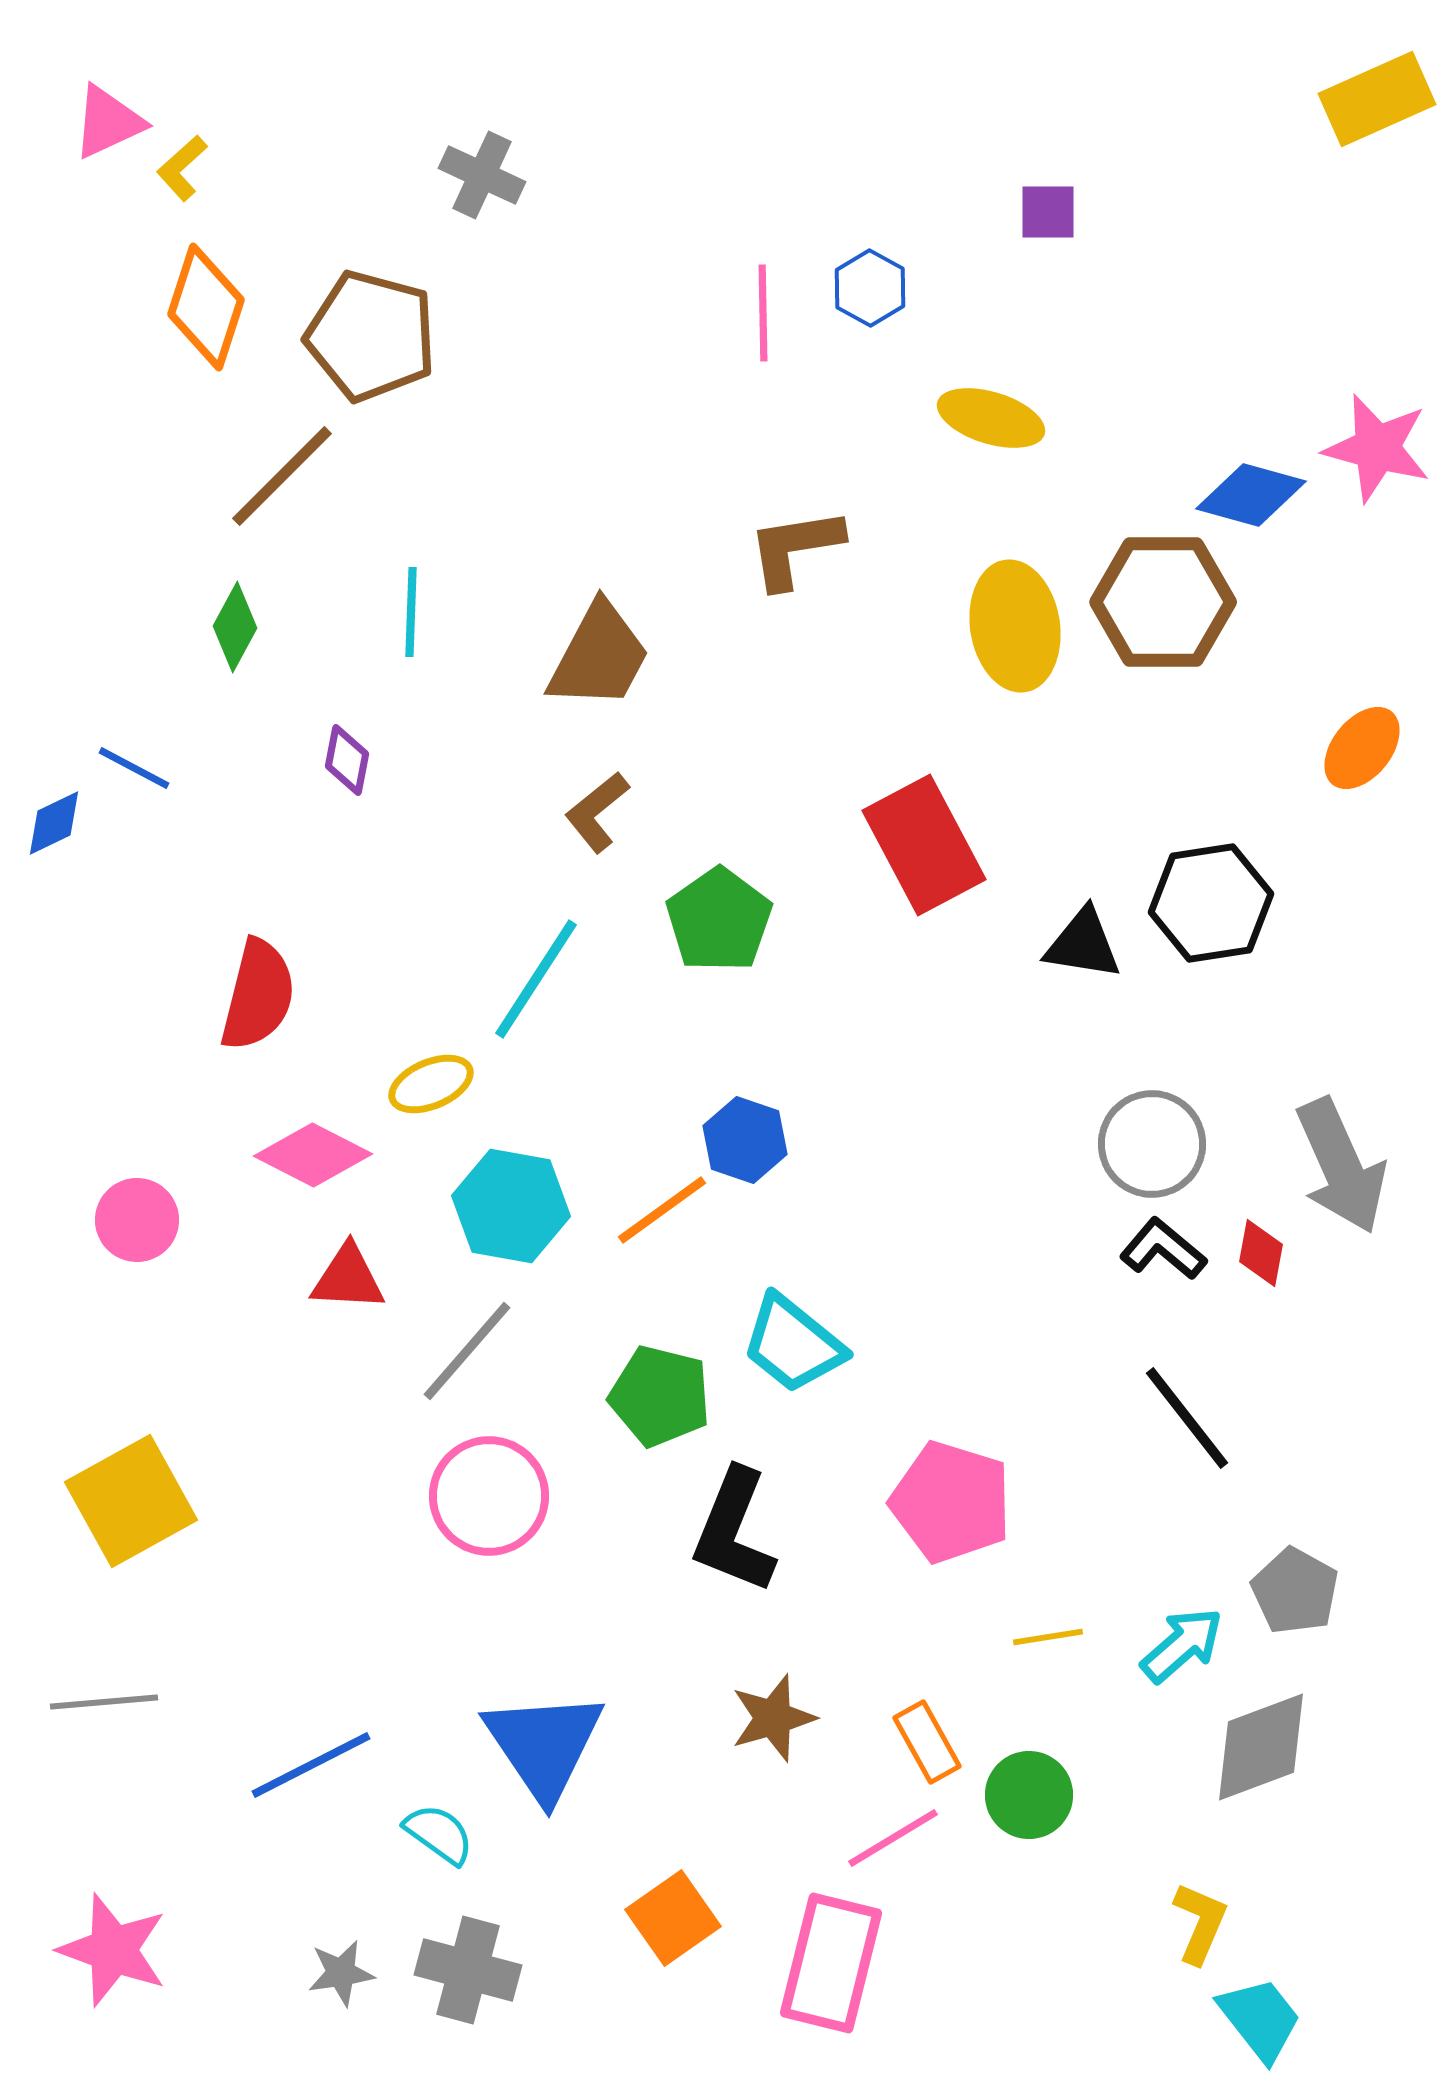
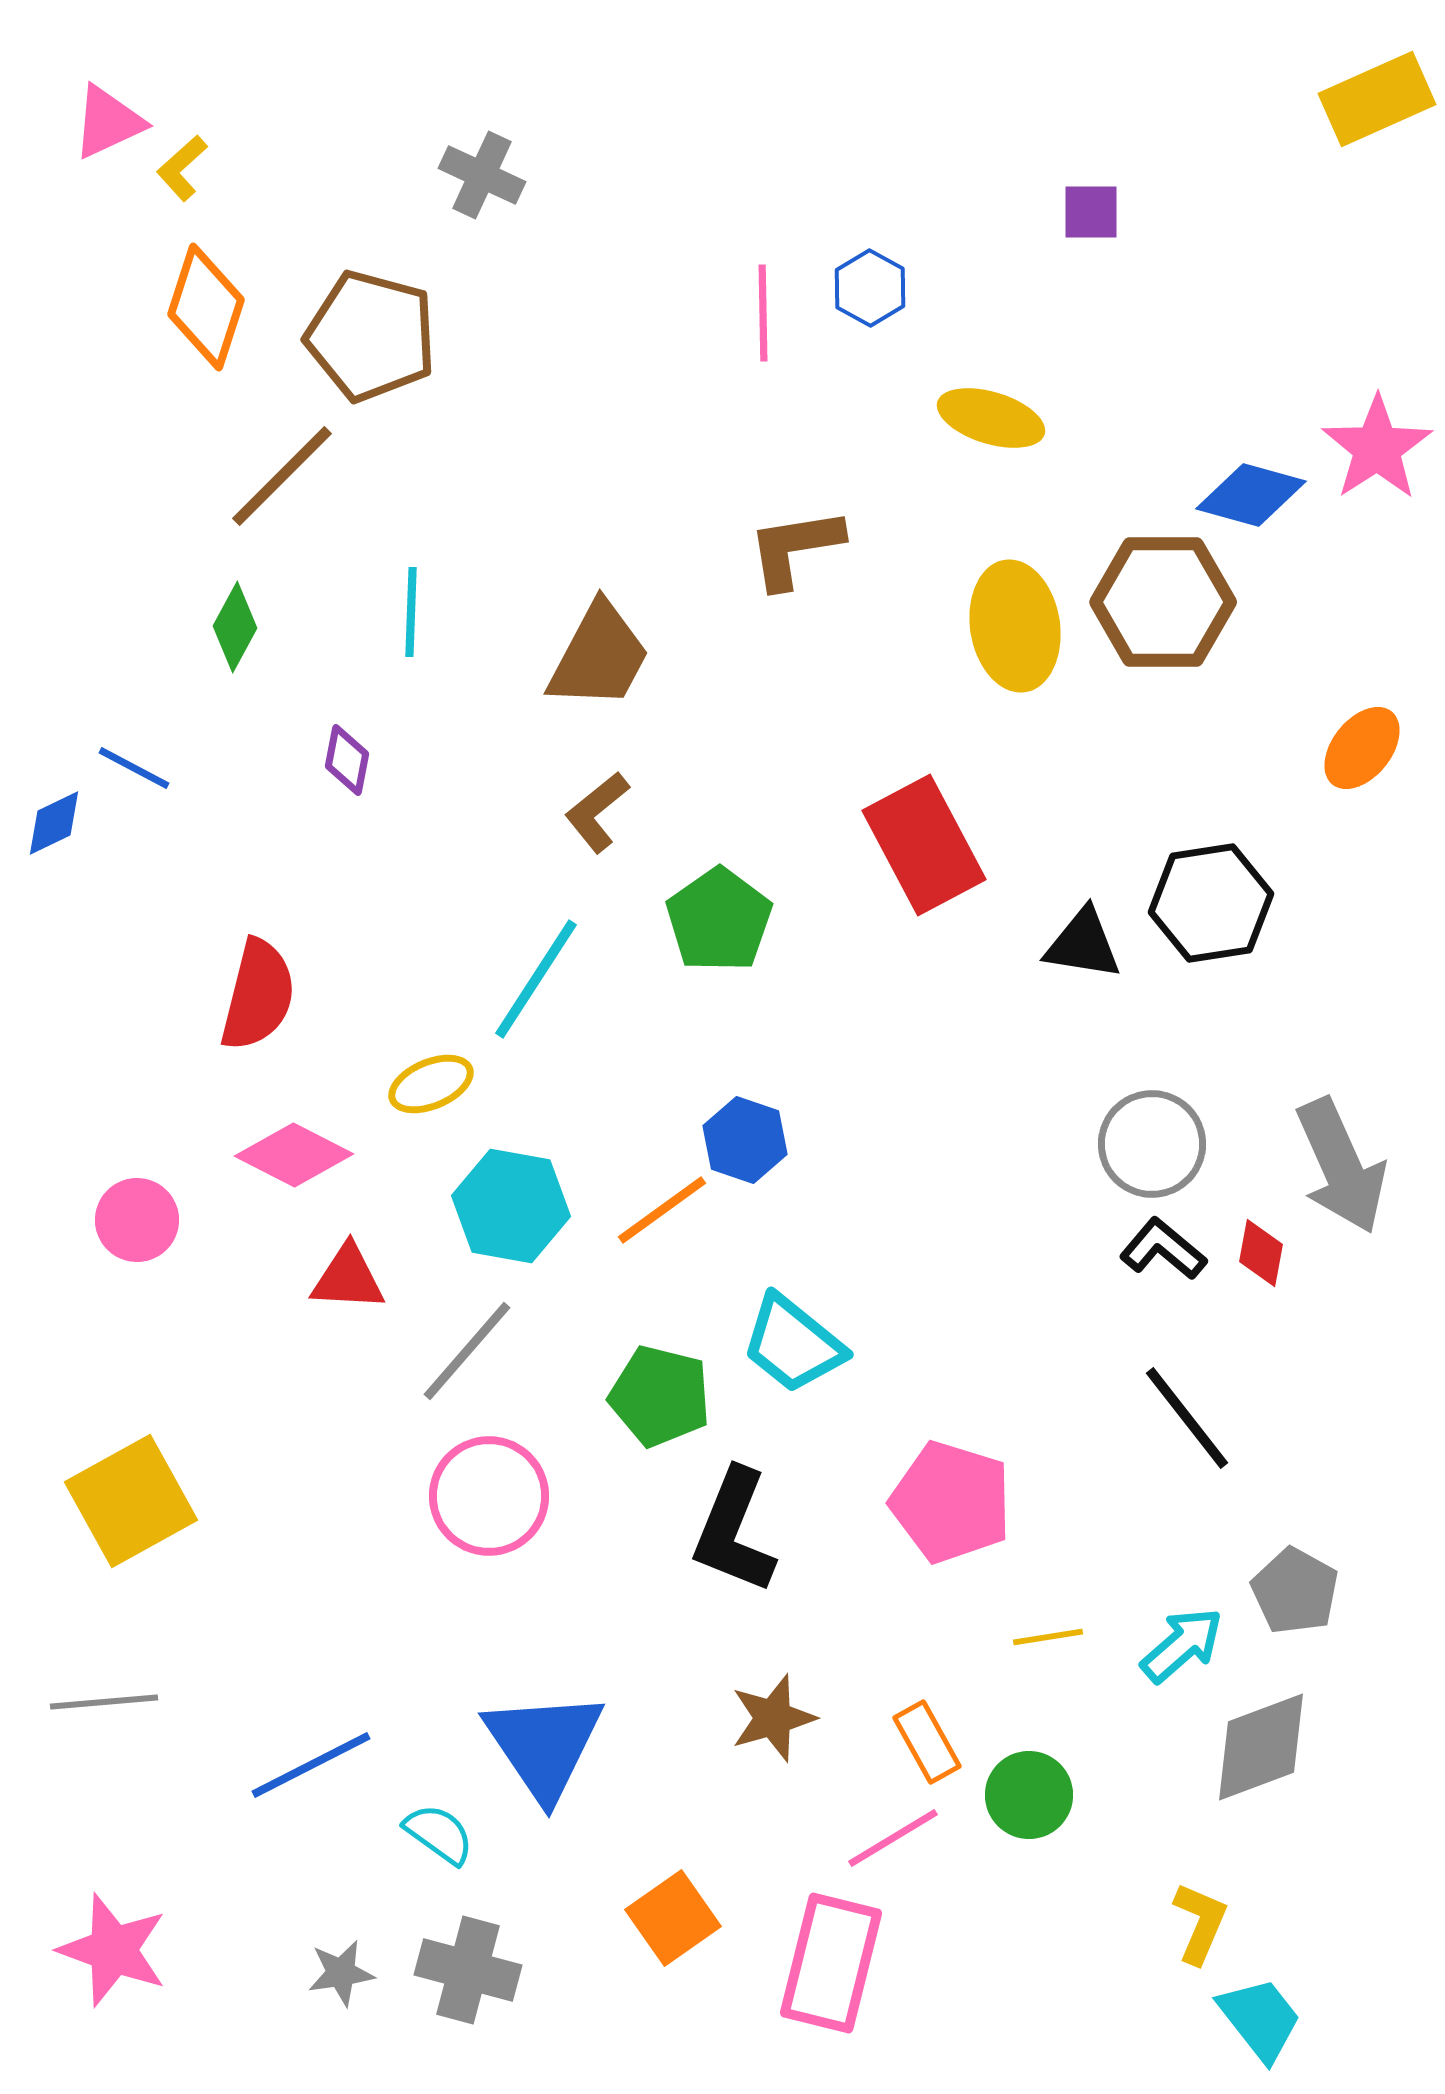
purple square at (1048, 212): moved 43 px right
pink star at (1377, 448): rotated 24 degrees clockwise
pink diamond at (313, 1155): moved 19 px left
